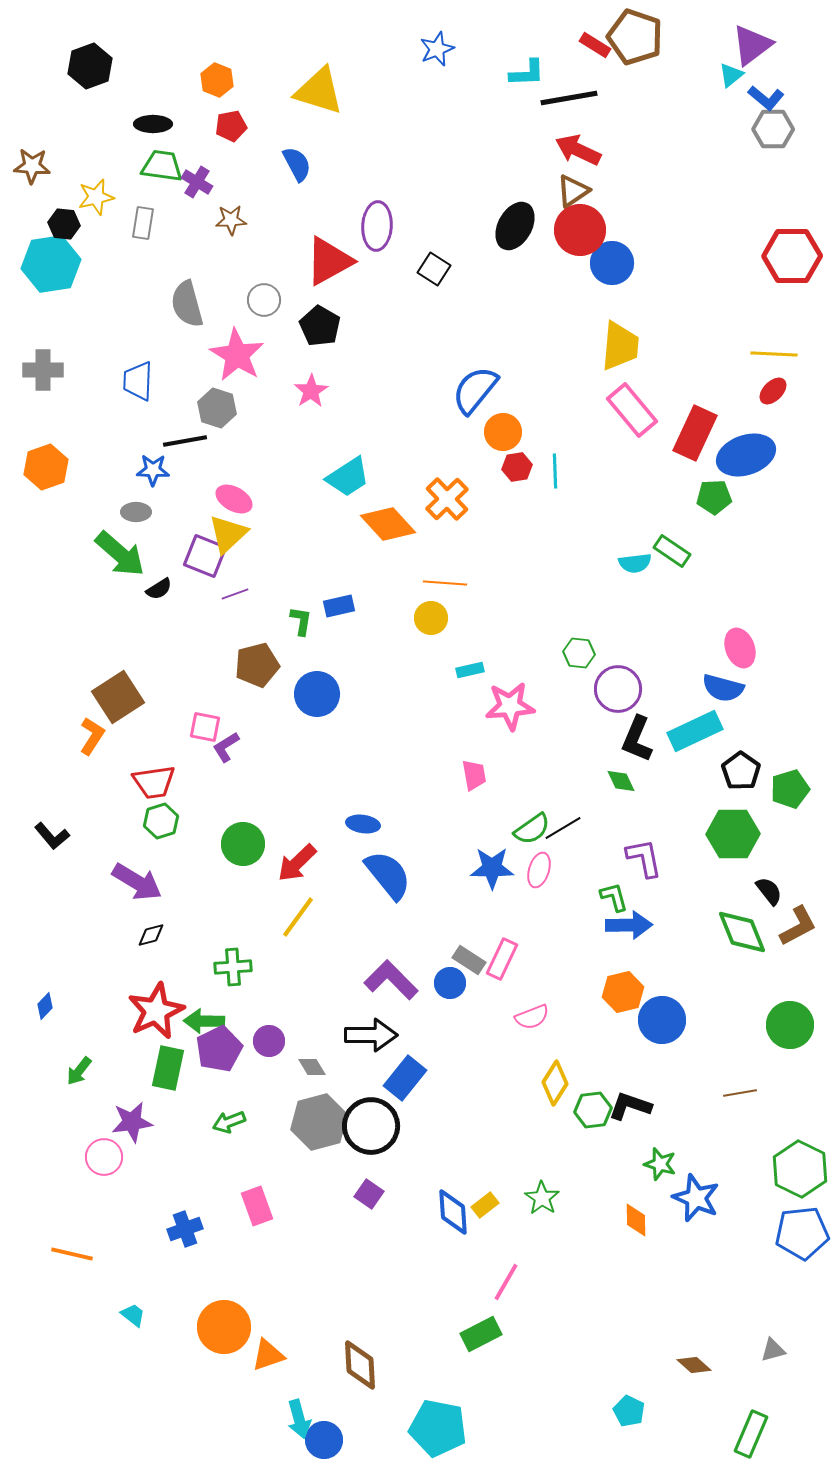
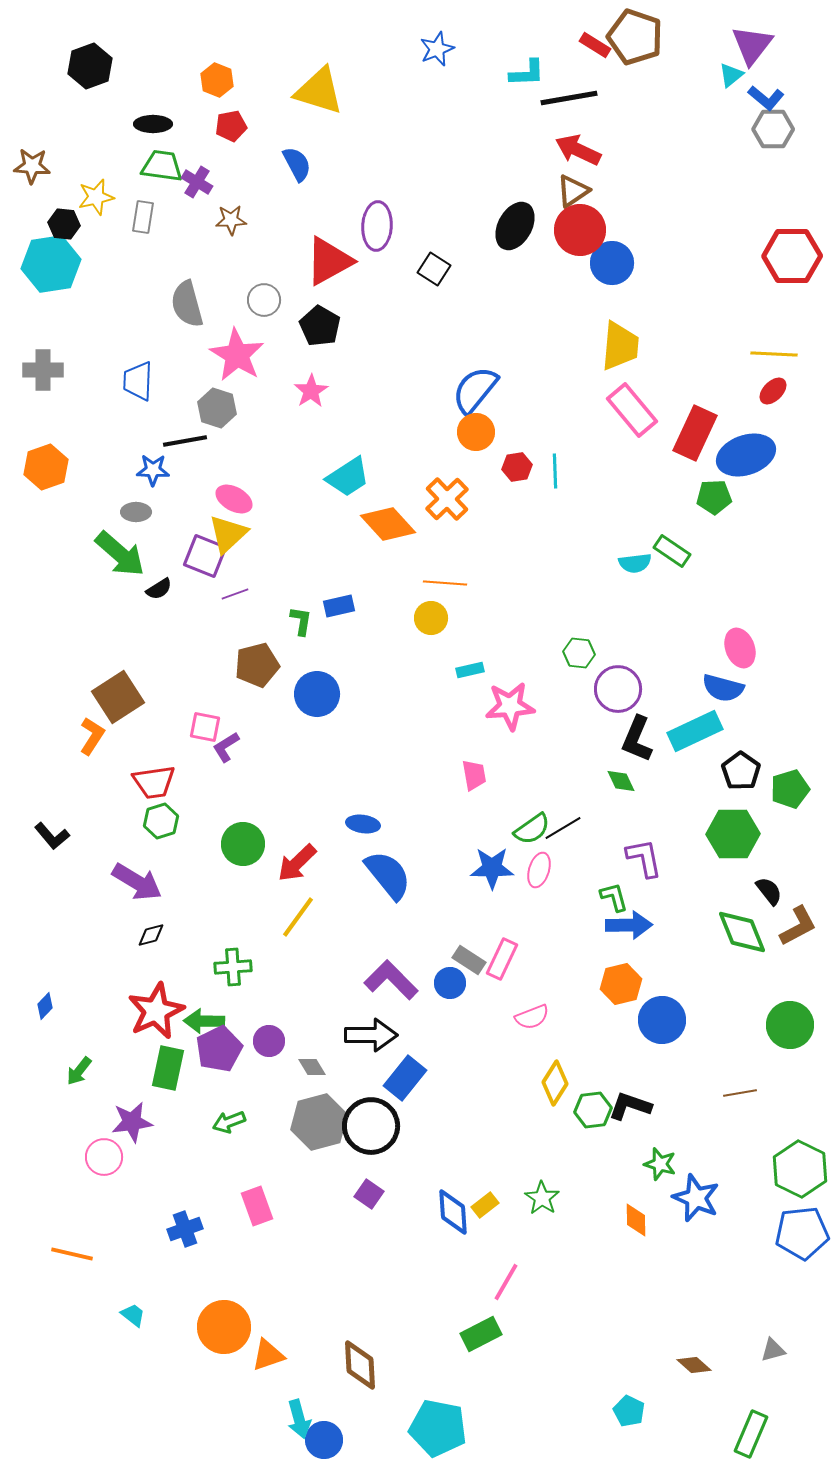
purple triangle at (752, 45): rotated 15 degrees counterclockwise
gray rectangle at (143, 223): moved 6 px up
orange circle at (503, 432): moved 27 px left
orange hexagon at (623, 992): moved 2 px left, 8 px up
